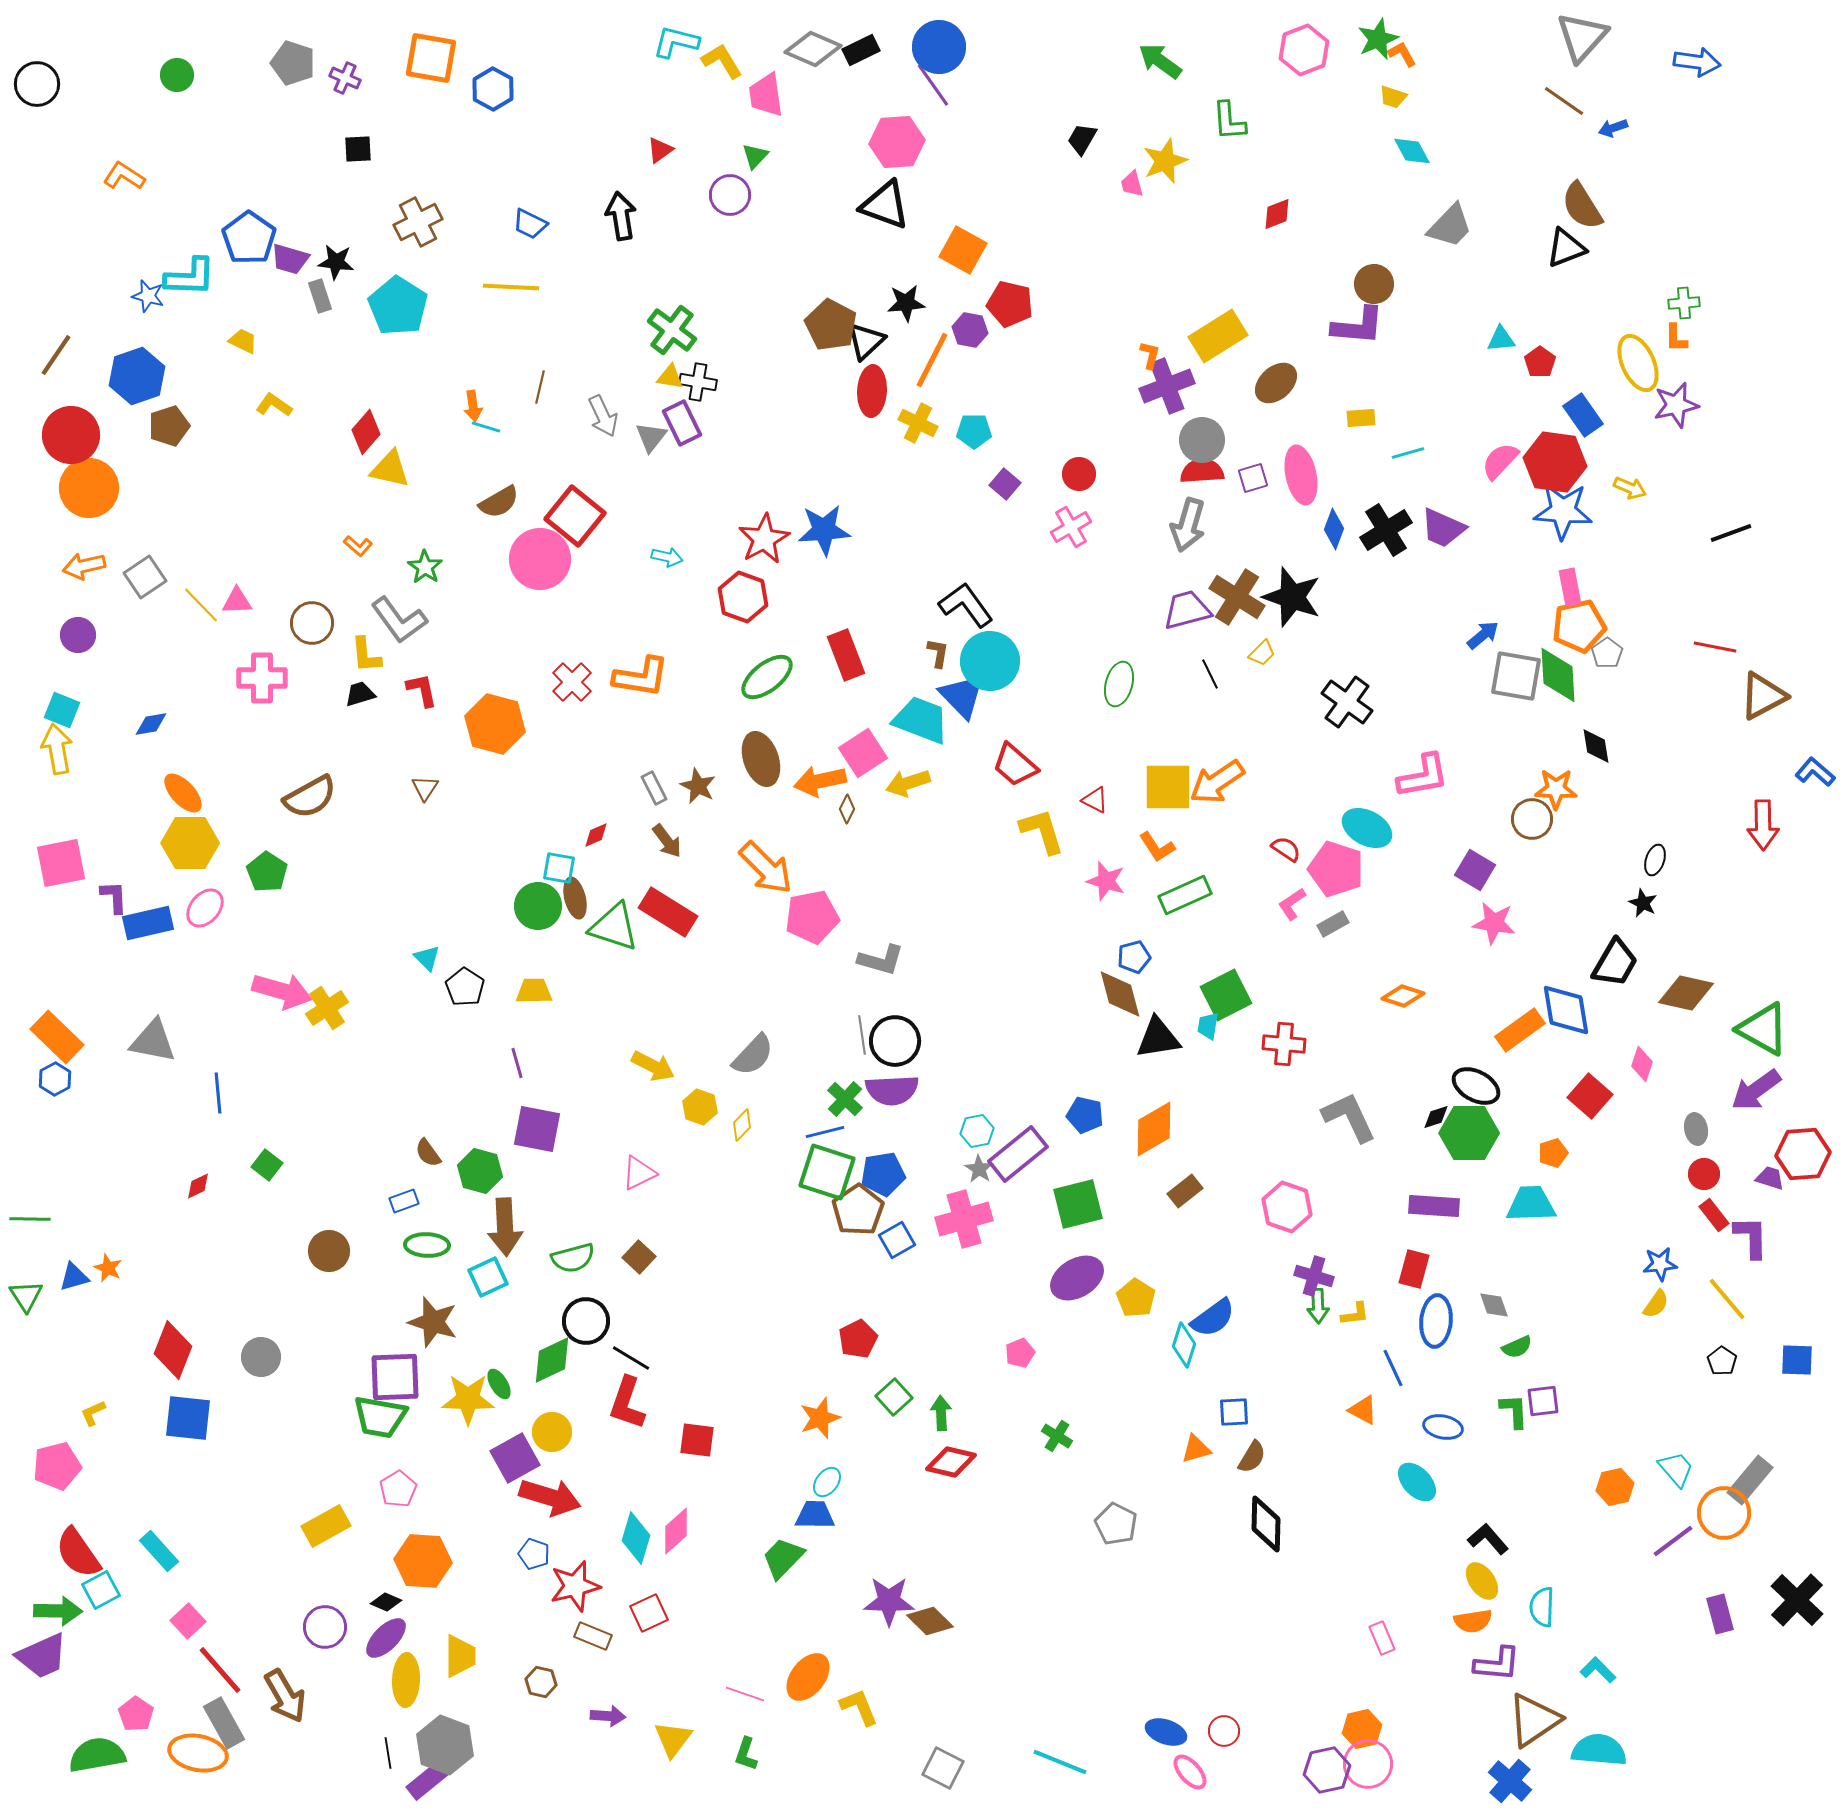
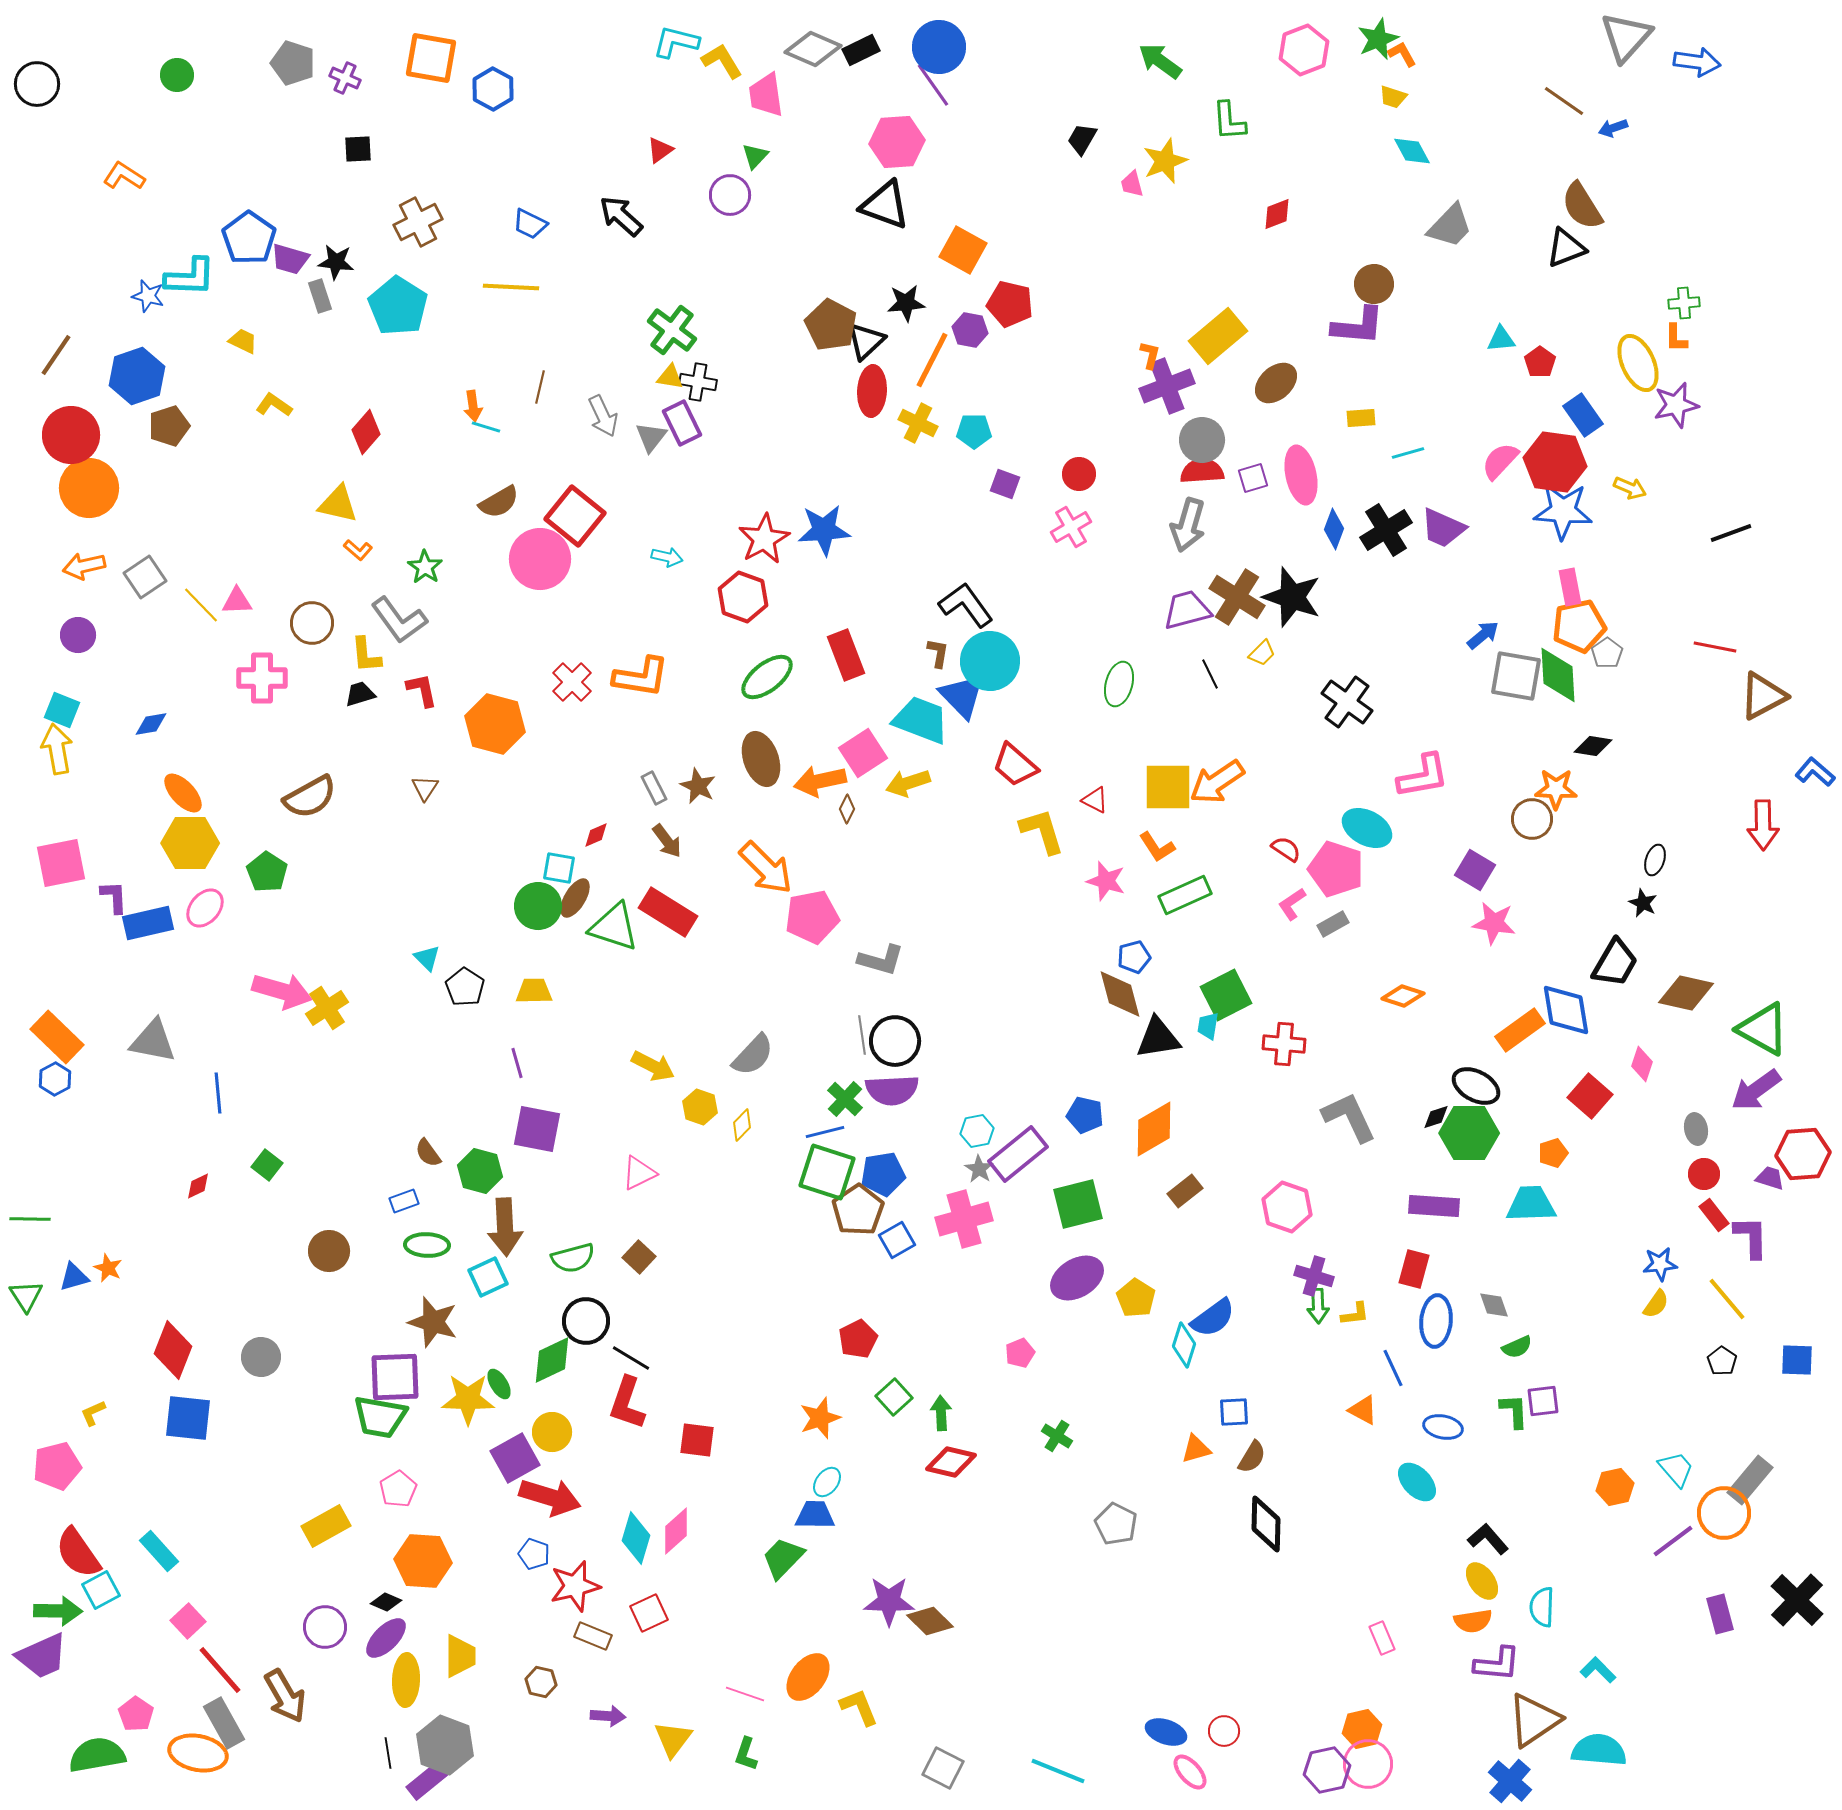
gray triangle at (1582, 37): moved 44 px right
black arrow at (621, 216): rotated 39 degrees counterclockwise
yellow rectangle at (1218, 336): rotated 8 degrees counterclockwise
yellow triangle at (390, 469): moved 52 px left, 35 px down
purple square at (1005, 484): rotated 20 degrees counterclockwise
orange L-shape at (358, 546): moved 4 px down
black diamond at (1596, 746): moved 3 px left; rotated 72 degrees counterclockwise
brown ellipse at (575, 898): rotated 45 degrees clockwise
cyan line at (1060, 1762): moved 2 px left, 9 px down
